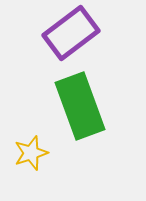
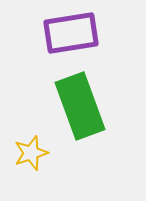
purple rectangle: rotated 28 degrees clockwise
